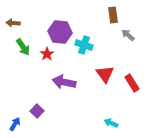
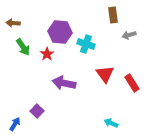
gray arrow: moved 1 px right; rotated 56 degrees counterclockwise
cyan cross: moved 2 px right, 1 px up
purple arrow: moved 1 px down
